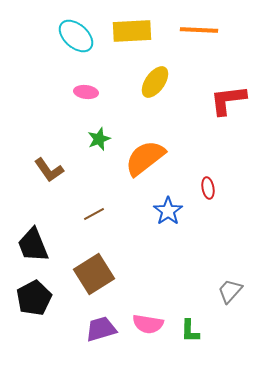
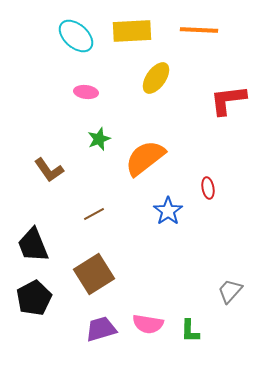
yellow ellipse: moved 1 px right, 4 px up
